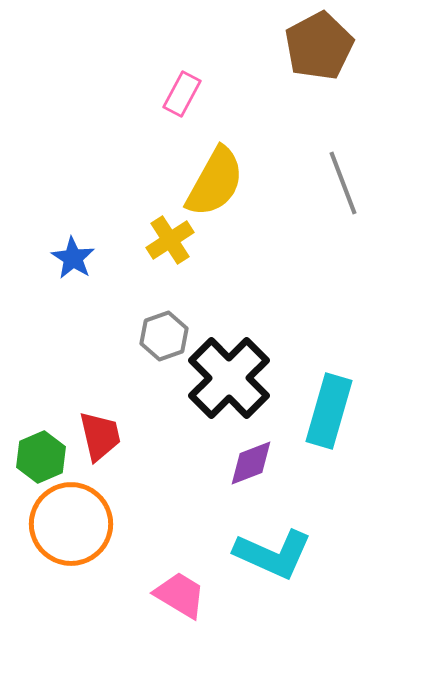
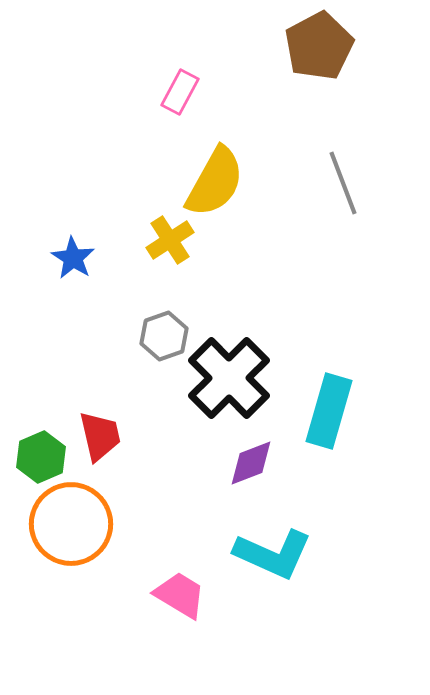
pink rectangle: moved 2 px left, 2 px up
